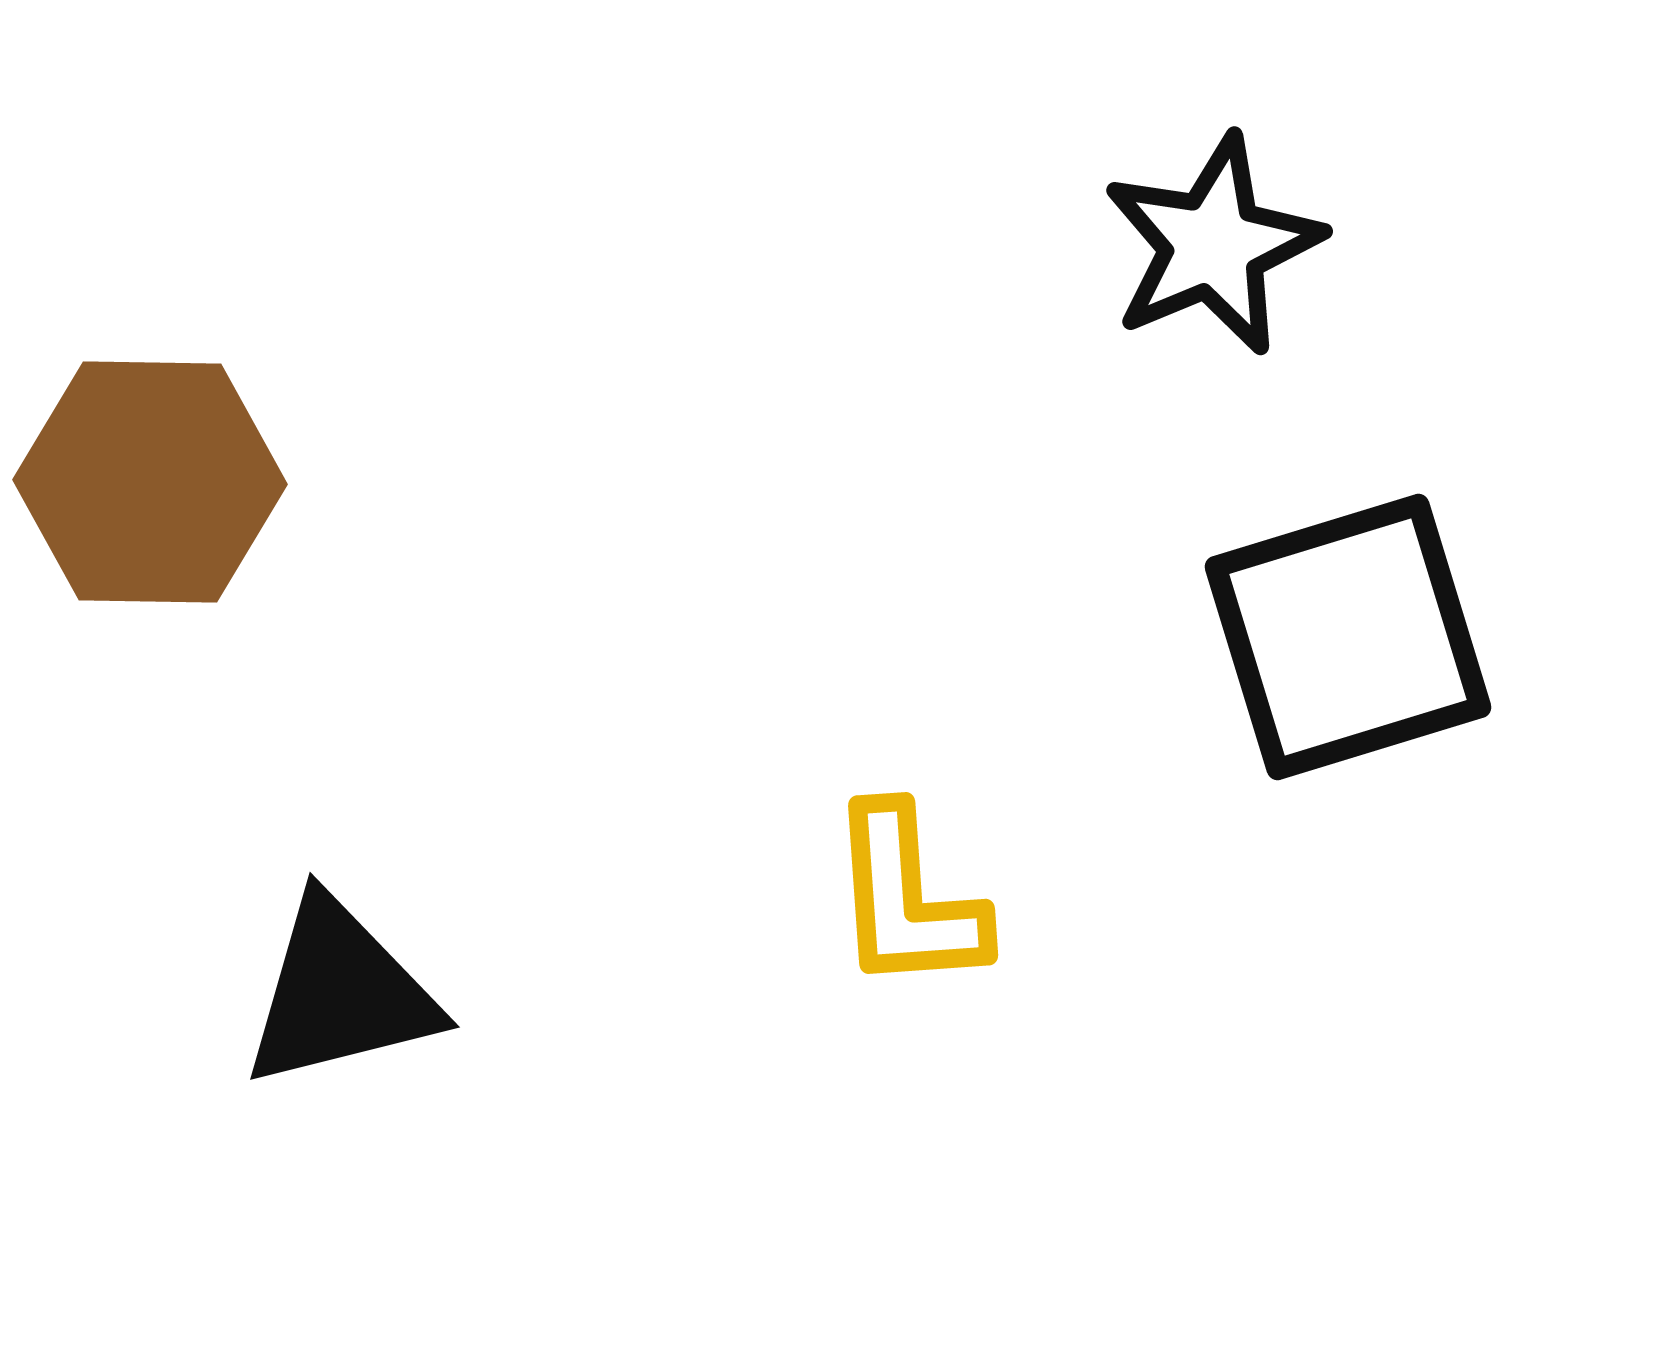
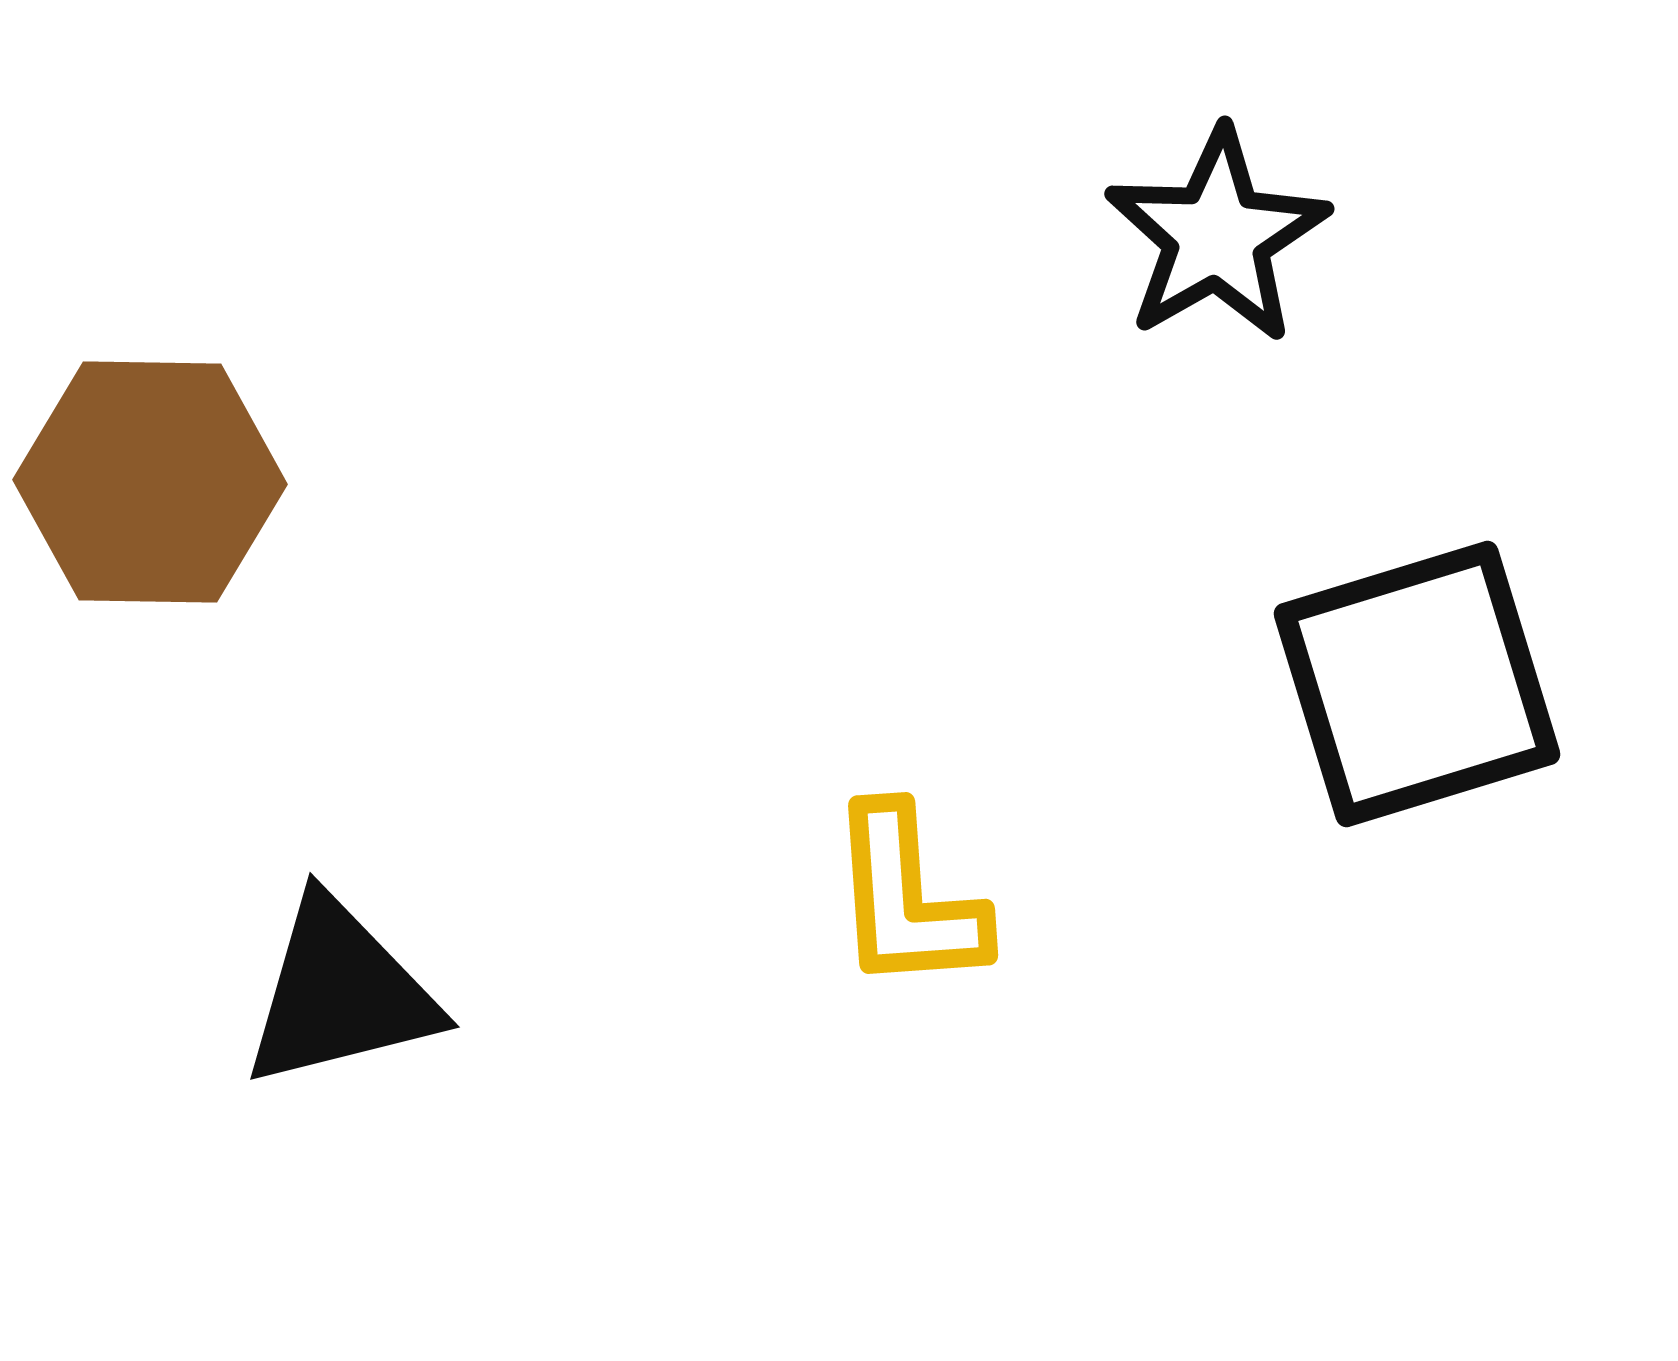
black star: moved 4 px right, 9 px up; rotated 7 degrees counterclockwise
black square: moved 69 px right, 47 px down
